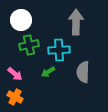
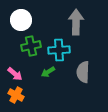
green cross: moved 2 px right, 1 px down
orange cross: moved 1 px right, 2 px up
